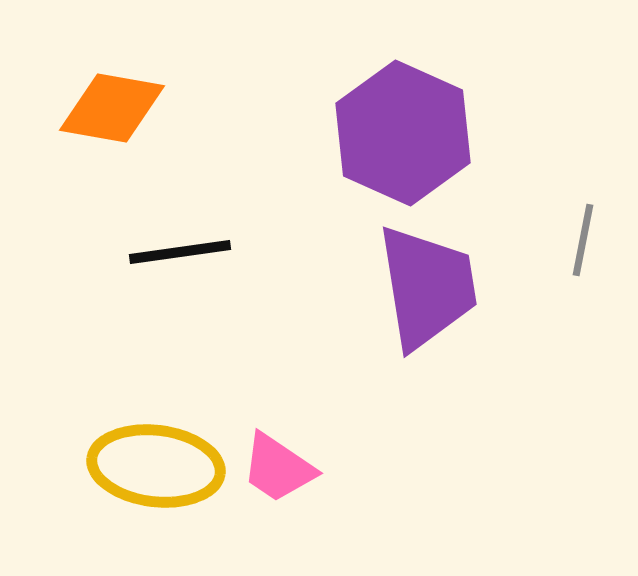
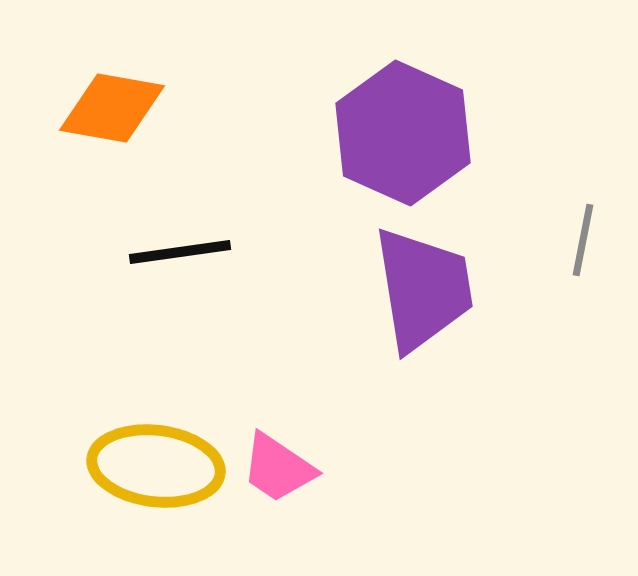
purple trapezoid: moved 4 px left, 2 px down
